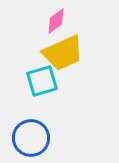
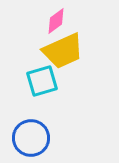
yellow trapezoid: moved 2 px up
